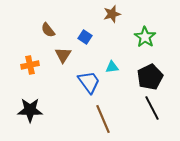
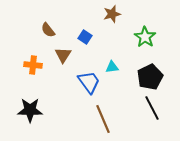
orange cross: moved 3 px right; rotated 18 degrees clockwise
